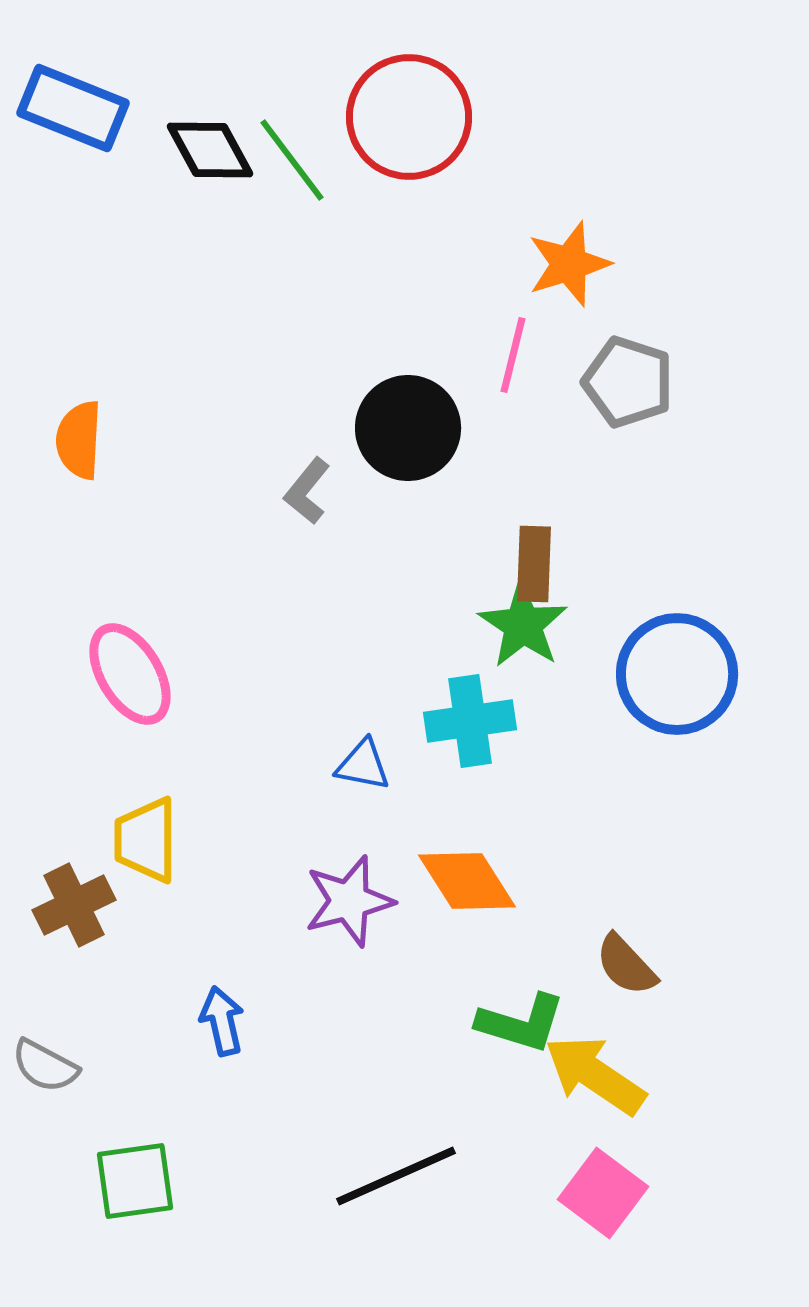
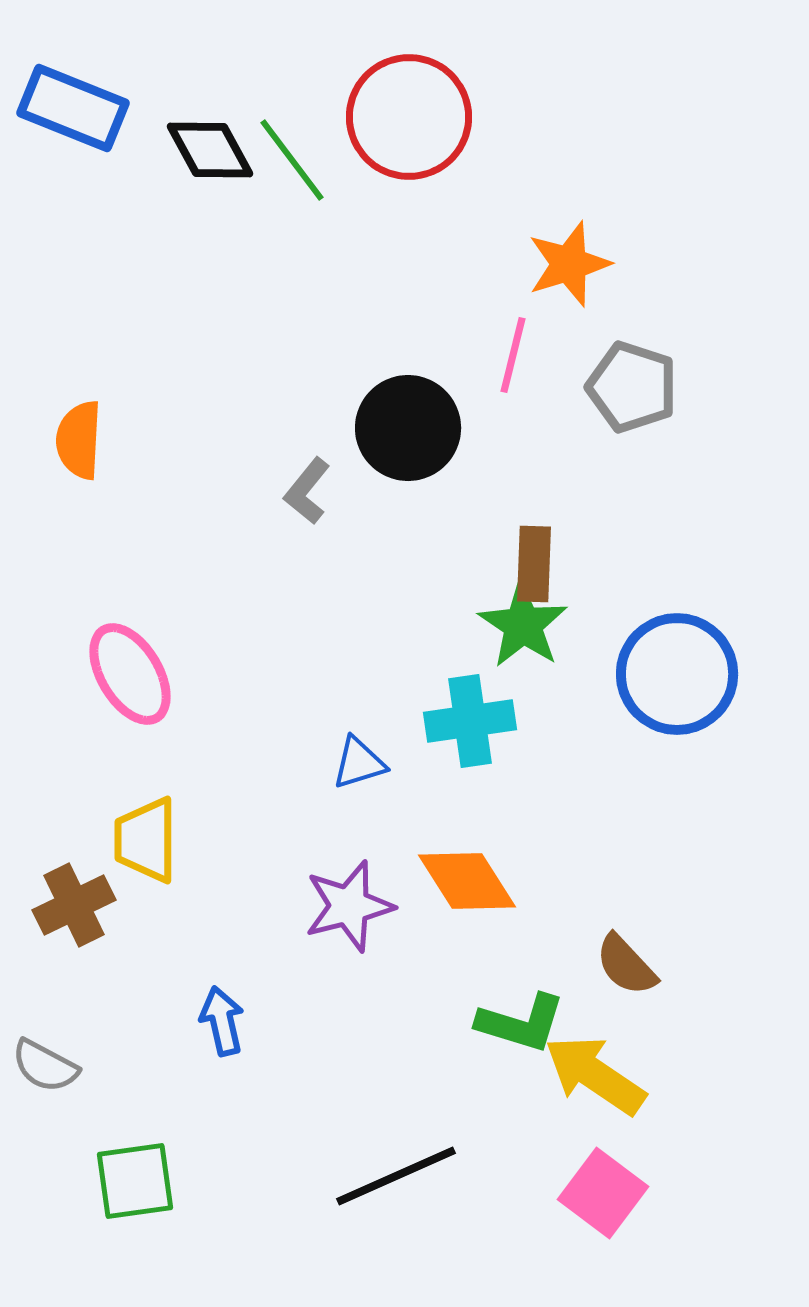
gray pentagon: moved 4 px right, 5 px down
blue triangle: moved 4 px left, 2 px up; rotated 28 degrees counterclockwise
purple star: moved 5 px down
